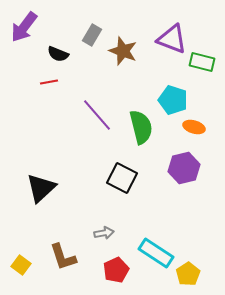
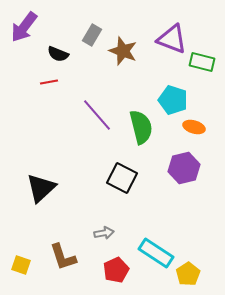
yellow square: rotated 18 degrees counterclockwise
